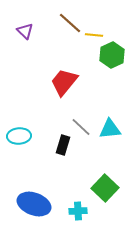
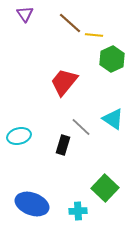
purple triangle: moved 17 px up; rotated 12 degrees clockwise
green hexagon: moved 4 px down
cyan triangle: moved 3 px right, 10 px up; rotated 40 degrees clockwise
cyan ellipse: rotated 10 degrees counterclockwise
blue ellipse: moved 2 px left
